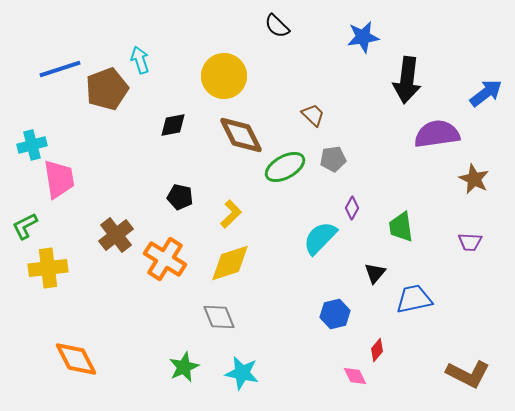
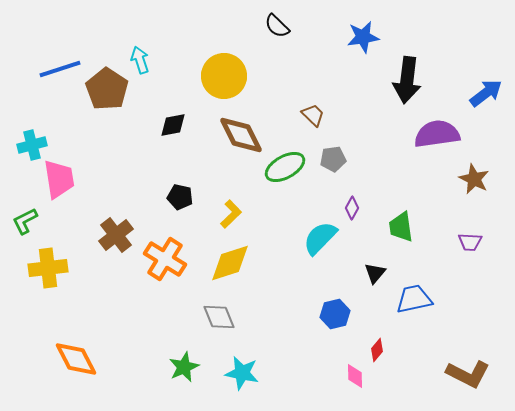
brown pentagon: rotated 18 degrees counterclockwise
green L-shape: moved 5 px up
pink diamond: rotated 25 degrees clockwise
